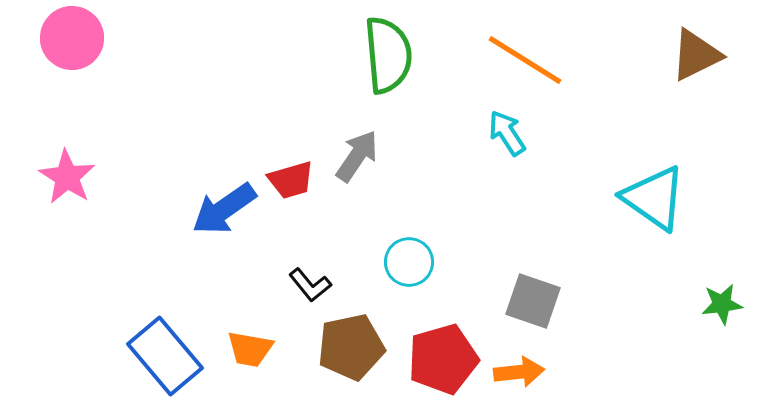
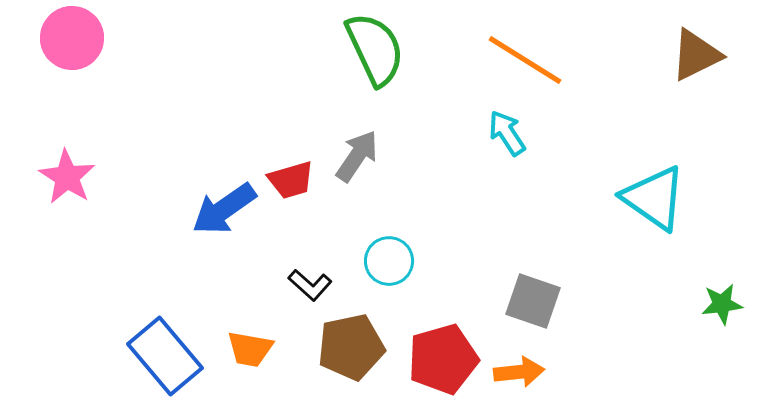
green semicircle: moved 13 px left, 6 px up; rotated 20 degrees counterclockwise
cyan circle: moved 20 px left, 1 px up
black L-shape: rotated 9 degrees counterclockwise
